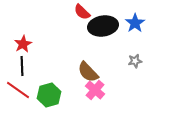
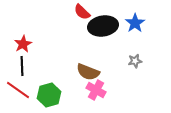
brown semicircle: rotated 25 degrees counterclockwise
pink cross: moved 1 px right; rotated 12 degrees counterclockwise
